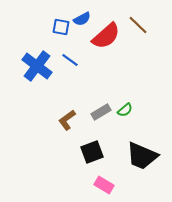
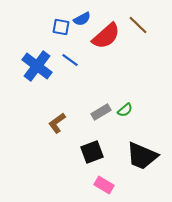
brown L-shape: moved 10 px left, 3 px down
